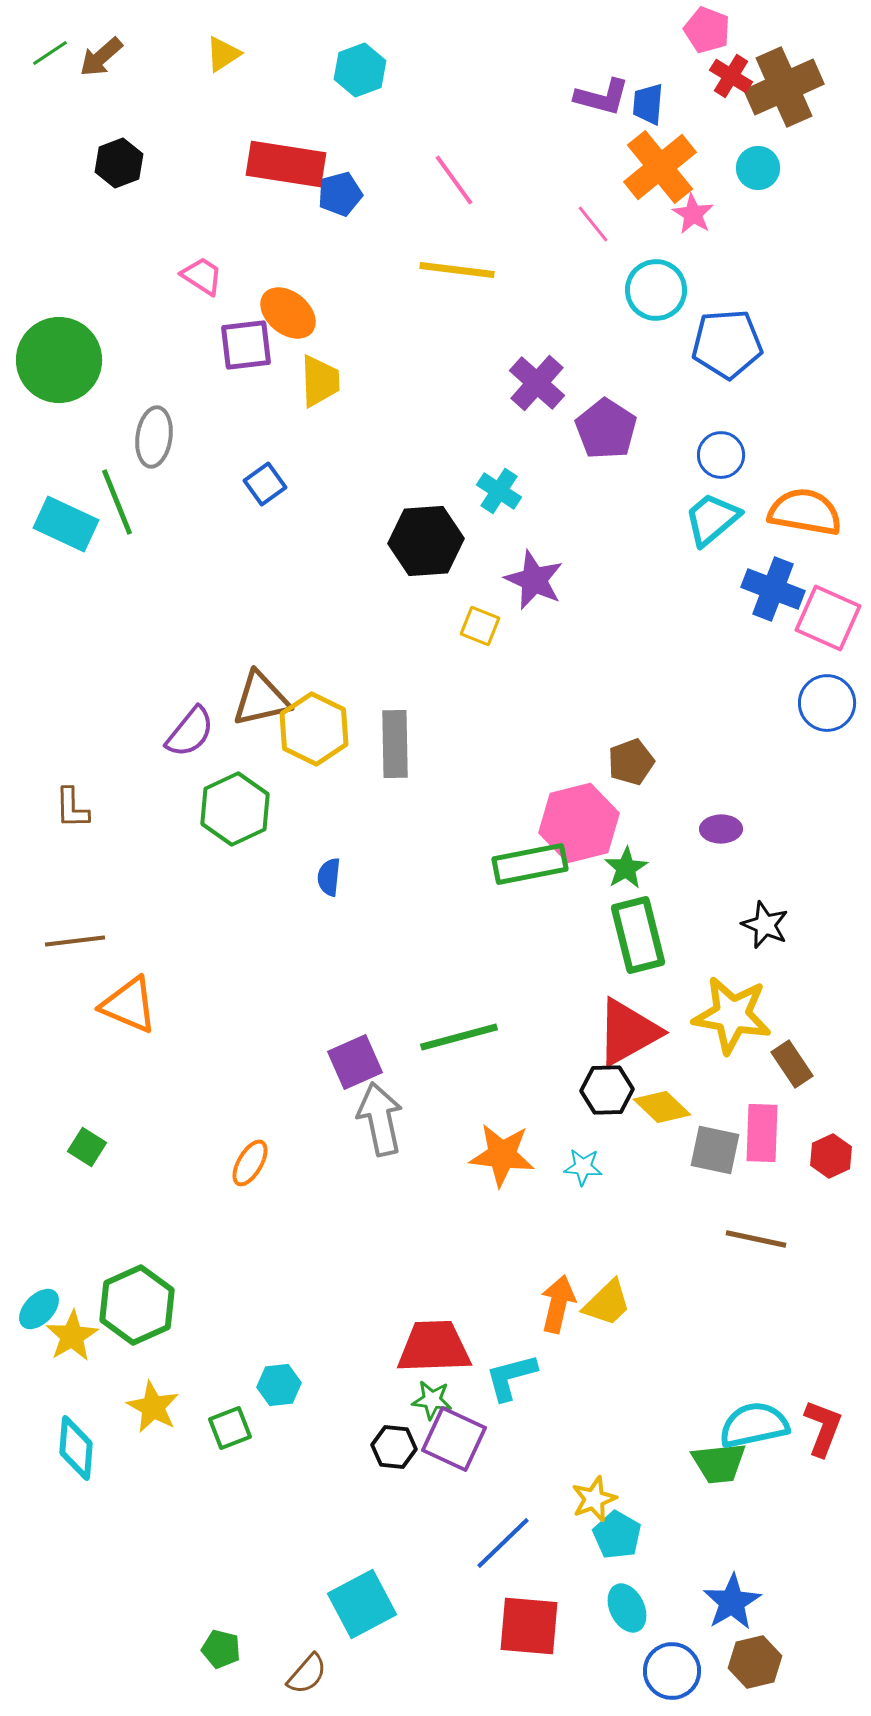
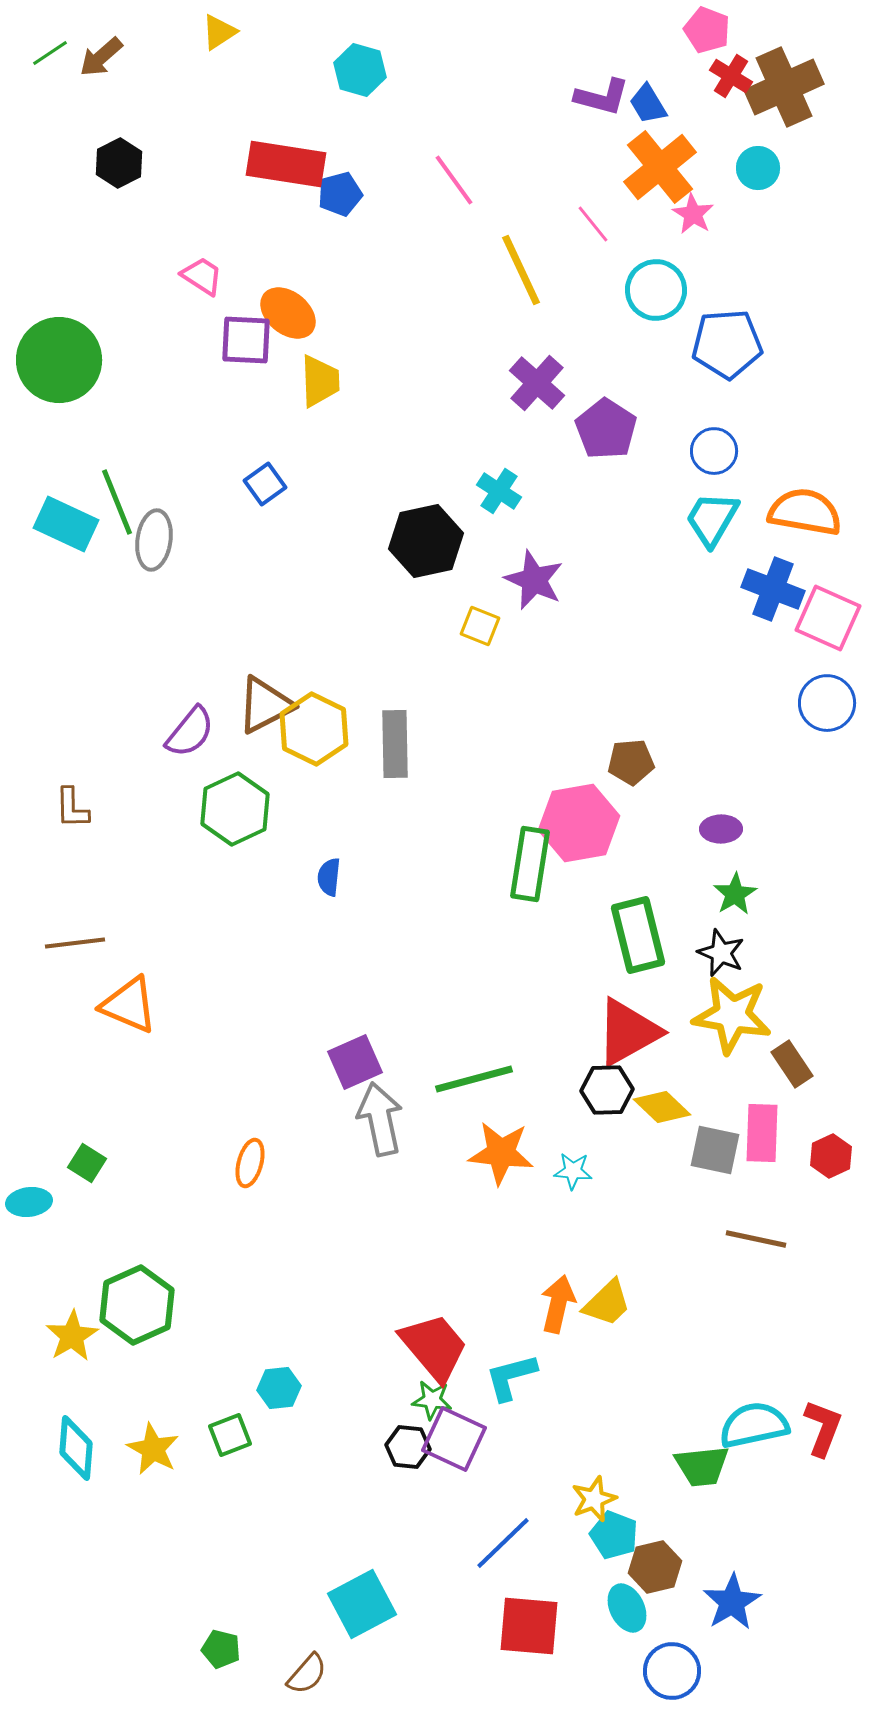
yellow triangle at (223, 54): moved 4 px left, 22 px up
cyan hexagon at (360, 70): rotated 24 degrees counterclockwise
blue trapezoid at (648, 104): rotated 36 degrees counterclockwise
black hexagon at (119, 163): rotated 6 degrees counterclockwise
yellow line at (457, 270): moved 64 px right; rotated 58 degrees clockwise
purple square at (246, 345): moved 5 px up; rotated 10 degrees clockwise
gray ellipse at (154, 437): moved 103 px down
blue circle at (721, 455): moved 7 px left, 4 px up
cyan trapezoid at (712, 519): rotated 20 degrees counterclockwise
black hexagon at (426, 541): rotated 8 degrees counterclockwise
brown triangle at (261, 699): moved 4 px right, 6 px down; rotated 14 degrees counterclockwise
brown pentagon at (631, 762): rotated 15 degrees clockwise
pink hexagon at (579, 823): rotated 4 degrees clockwise
green rectangle at (530, 864): rotated 70 degrees counterclockwise
green star at (626, 868): moved 109 px right, 26 px down
black star at (765, 925): moved 44 px left, 28 px down
brown line at (75, 941): moved 2 px down
green line at (459, 1037): moved 15 px right, 42 px down
green square at (87, 1147): moved 16 px down
orange star at (502, 1155): moved 1 px left, 2 px up
orange ellipse at (250, 1163): rotated 15 degrees counterclockwise
cyan star at (583, 1167): moved 10 px left, 4 px down
cyan ellipse at (39, 1309): moved 10 px left, 107 px up; rotated 39 degrees clockwise
red trapezoid at (434, 1347): rotated 52 degrees clockwise
cyan hexagon at (279, 1385): moved 3 px down
yellow star at (153, 1407): moved 42 px down
green square at (230, 1428): moved 7 px down
black hexagon at (394, 1447): moved 14 px right
green trapezoid at (719, 1463): moved 17 px left, 3 px down
cyan pentagon at (617, 1535): moved 3 px left; rotated 9 degrees counterclockwise
brown hexagon at (755, 1662): moved 100 px left, 95 px up
